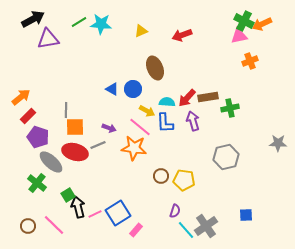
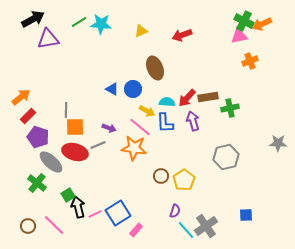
yellow pentagon at (184, 180): rotated 30 degrees clockwise
